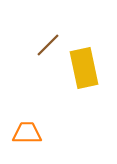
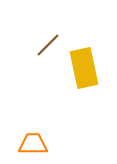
orange trapezoid: moved 6 px right, 11 px down
